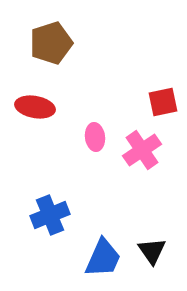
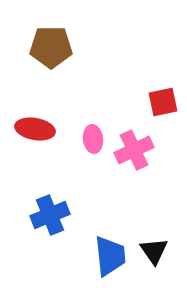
brown pentagon: moved 4 px down; rotated 18 degrees clockwise
red ellipse: moved 22 px down
pink ellipse: moved 2 px left, 2 px down
pink cross: moved 8 px left; rotated 9 degrees clockwise
black triangle: moved 2 px right
blue trapezoid: moved 7 px right, 2 px up; rotated 30 degrees counterclockwise
